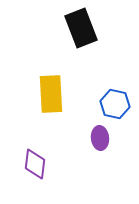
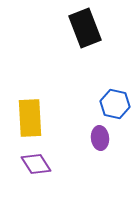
black rectangle: moved 4 px right
yellow rectangle: moved 21 px left, 24 px down
purple diamond: moved 1 px right; rotated 40 degrees counterclockwise
